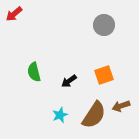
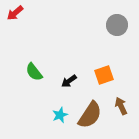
red arrow: moved 1 px right, 1 px up
gray circle: moved 13 px right
green semicircle: rotated 24 degrees counterclockwise
brown arrow: rotated 84 degrees clockwise
brown semicircle: moved 4 px left
